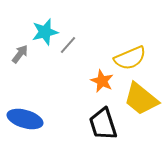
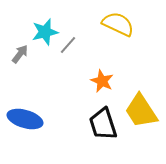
yellow semicircle: moved 12 px left, 34 px up; rotated 132 degrees counterclockwise
yellow trapezoid: moved 12 px down; rotated 18 degrees clockwise
